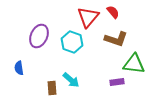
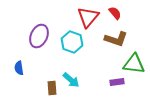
red semicircle: moved 2 px right, 1 px down
